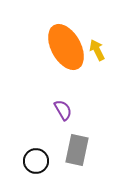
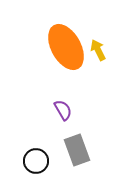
yellow arrow: moved 1 px right
gray rectangle: rotated 32 degrees counterclockwise
